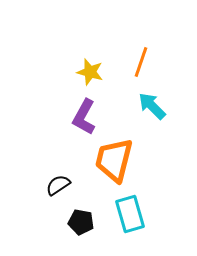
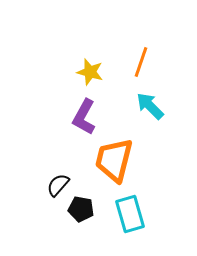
cyan arrow: moved 2 px left
black semicircle: rotated 15 degrees counterclockwise
black pentagon: moved 13 px up
